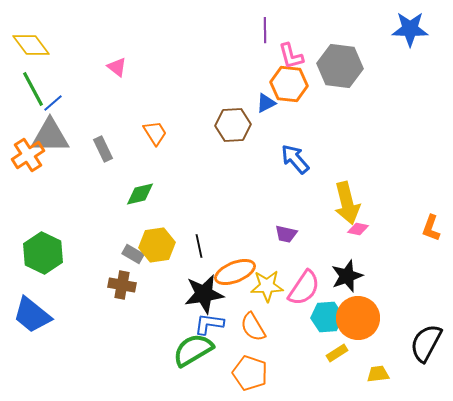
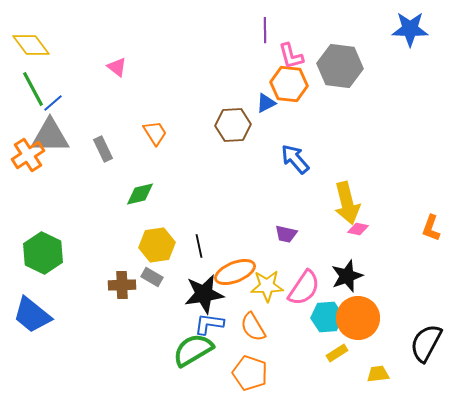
gray rectangle at (133, 254): moved 19 px right, 23 px down
brown cross at (122, 285): rotated 12 degrees counterclockwise
